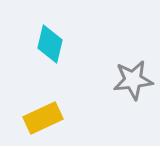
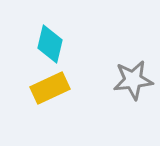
yellow rectangle: moved 7 px right, 30 px up
